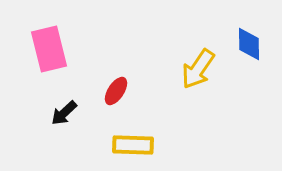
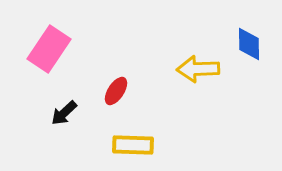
pink rectangle: rotated 48 degrees clockwise
yellow arrow: rotated 54 degrees clockwise
